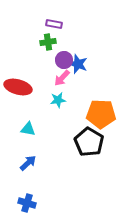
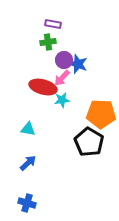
purple rectangle: moved 1 px left
red ellipse: moved 25 px right
cyan star: moved 4 px right
